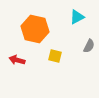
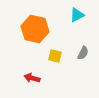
cyan triangle: moved 2 px up
gray semicircle: moved 6 px left, 7 px down
red arrow: moved 15 px right, 18 px down
